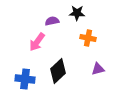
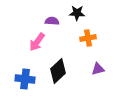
purple semicircle: rotated 16 degrees clockwise
orange cross: rotated 21 degrees counterclockwise
